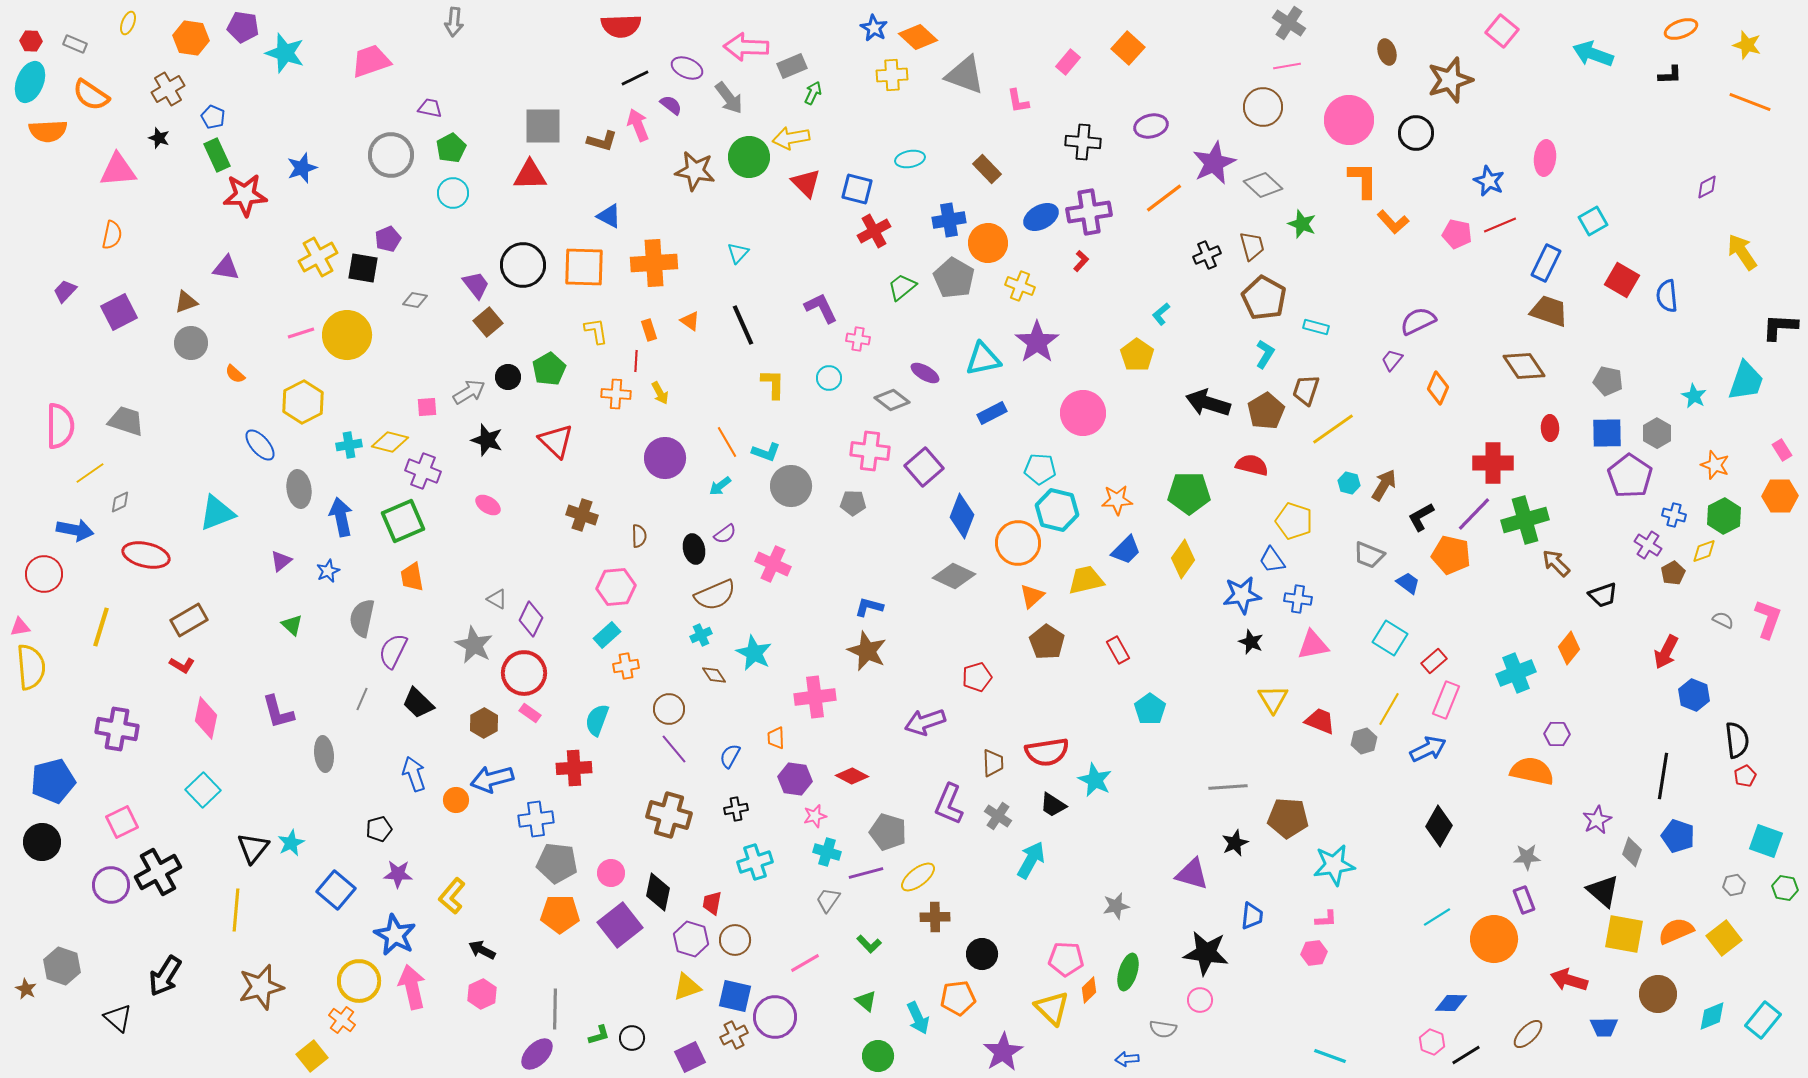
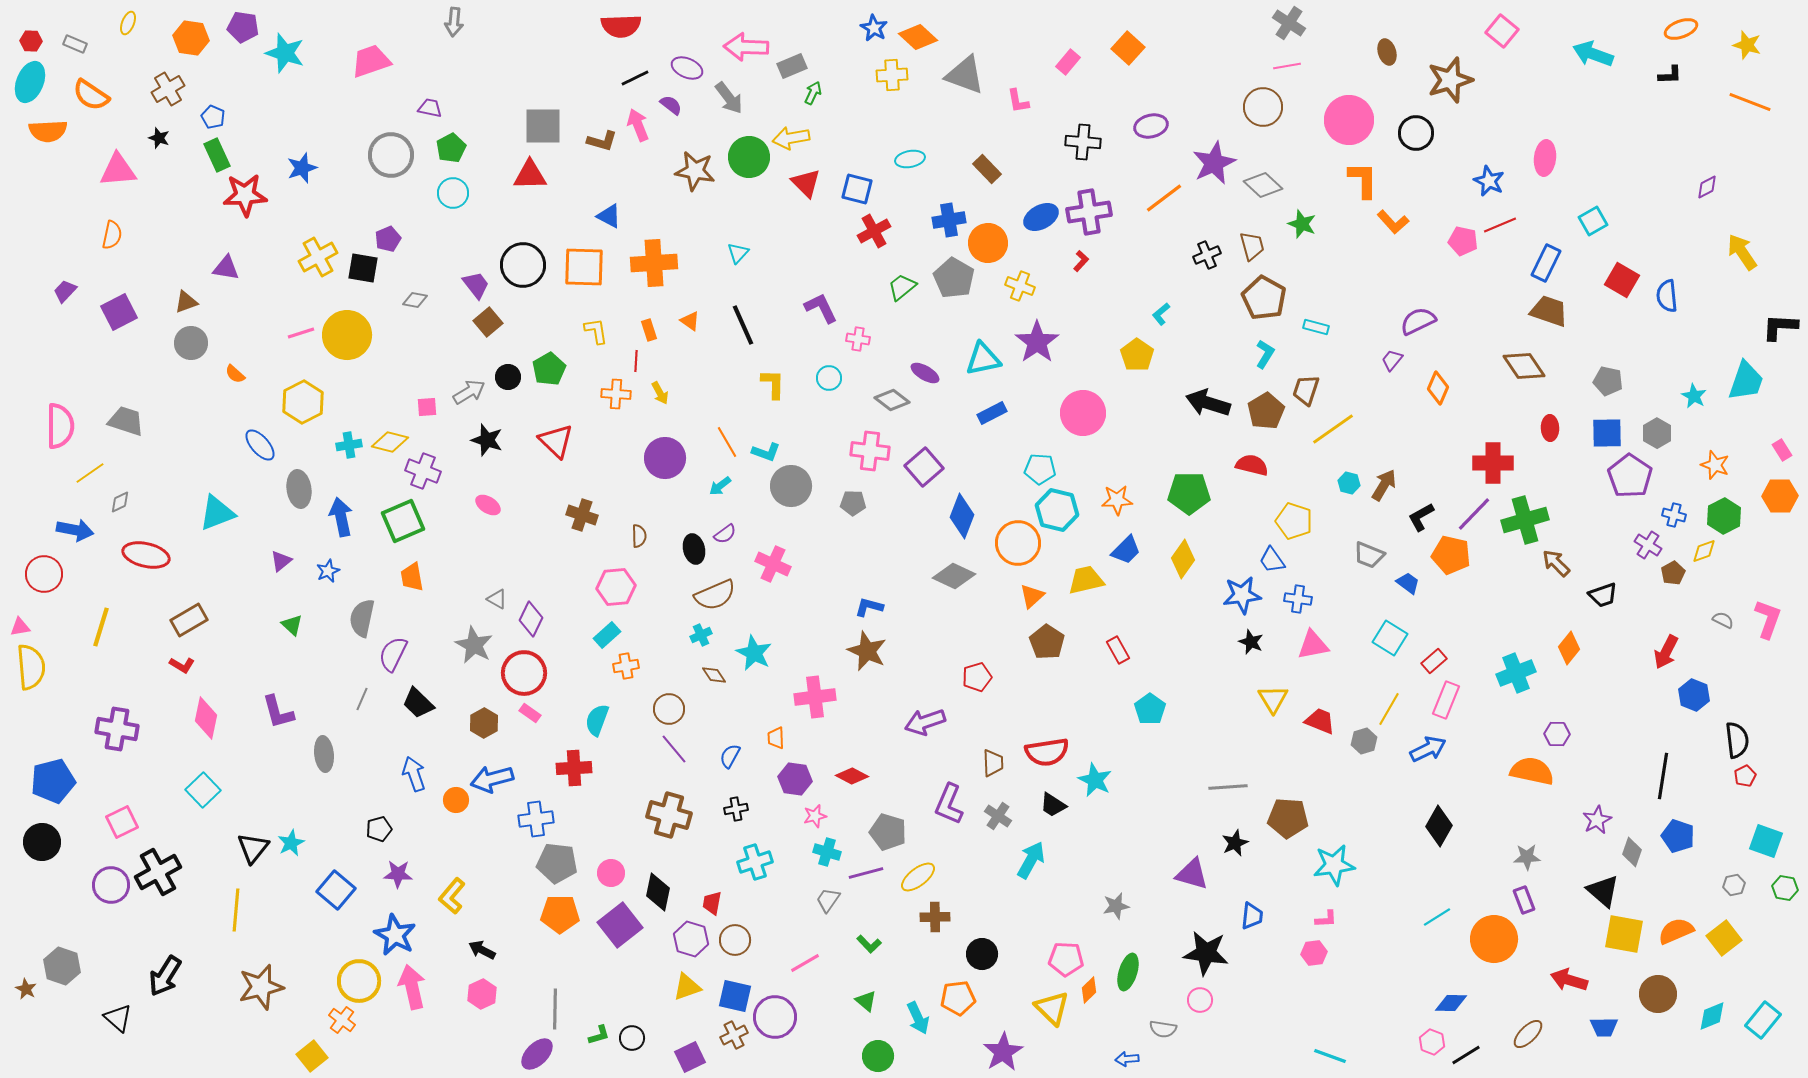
pink pentagon at (1457, 234): moved 6 px right, 7 px down
purple semicircle at (393, 651): moved 3 px down
